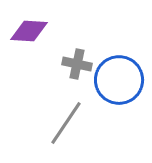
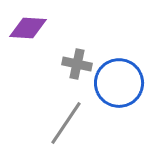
purple diamond: moved 1 px left, 3 px up
blue circle: moved 3 px down
